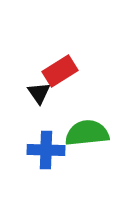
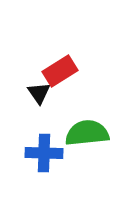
blue cross: moved 2 px left, 3 px down
